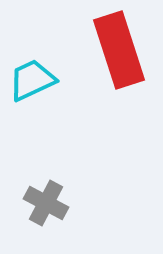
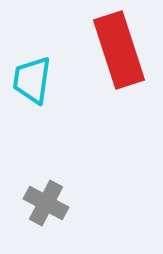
cyan trapezoid: rotated 57 degrees counterclockwise
